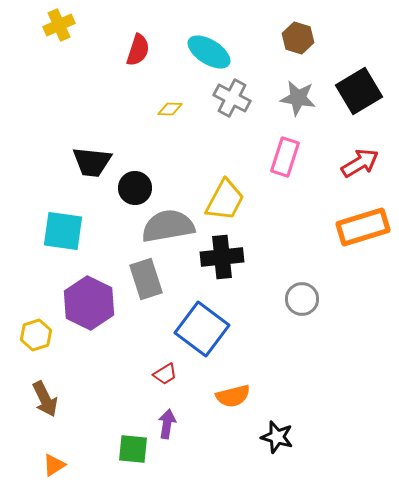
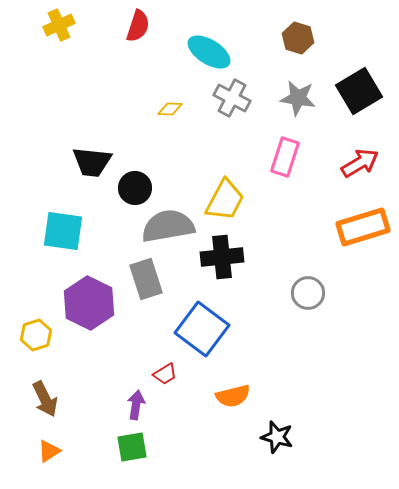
red semicircle: moved 24 px up
gray circle: moved 6 px right, 6 px up
purple arrow: moved 31 px left, 19 px up
green square: moved 1 px left, 2 px up; rotated 16 degrees counterclockwise
orange triangle: moved 5 px left, 14 px up
